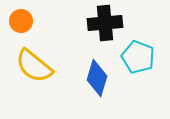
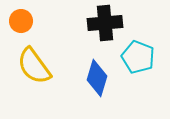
yellow semicircle: rotated 15 degrees clockwise
